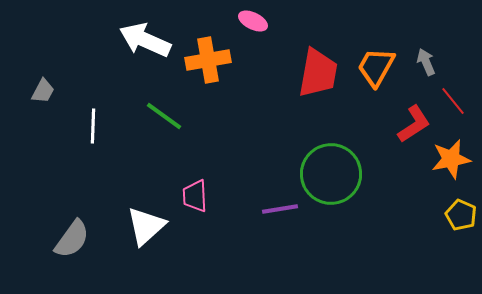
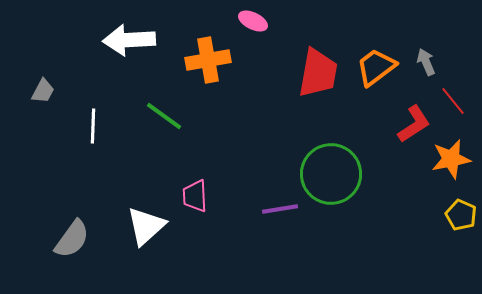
white arrow: moved 16 px left; rotated 27 degrees counterclockwise
orange trapezoid: rotated 24 degrees clockwise
